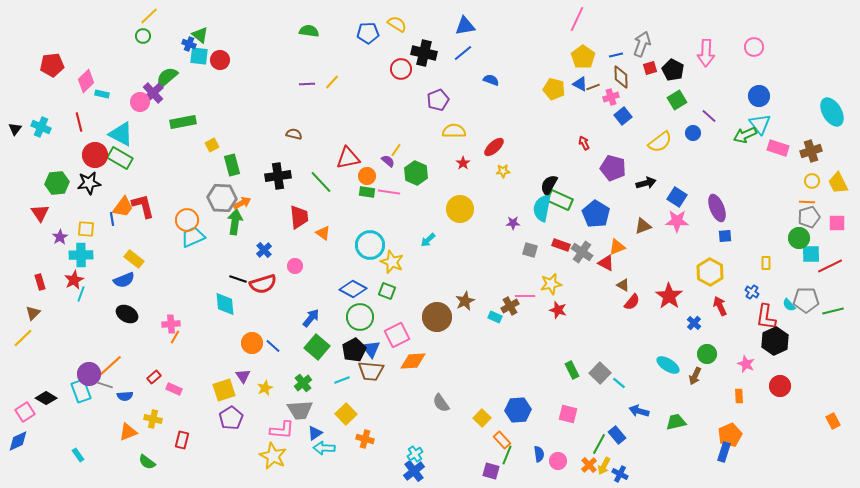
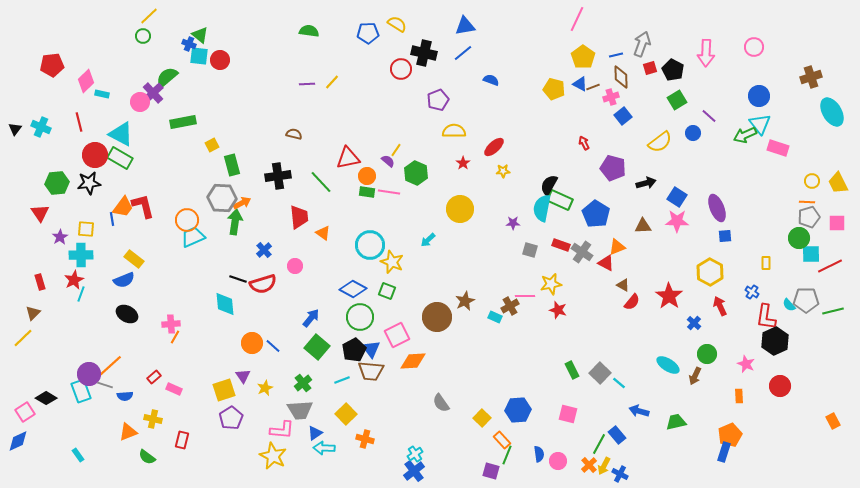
brown cross at (811, 151): moved 74 px up
brown triangle at (643, 226): rotated 18 degrees clockwise
green semicircle at (147, 462): moved 5 px up
